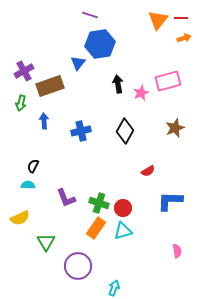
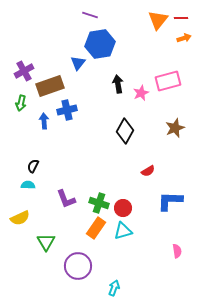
blue cross: moved 14 px left, 21 px up
purple L-shape: moved 1 px down
